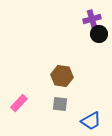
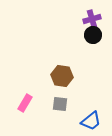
black circle: moved 6 px left, 1 px down
pink rectangle: moved 6 px right; rotated 12 degrees counterclockwise
blue trapezoid: rotated 10 degrees counterclockwise
